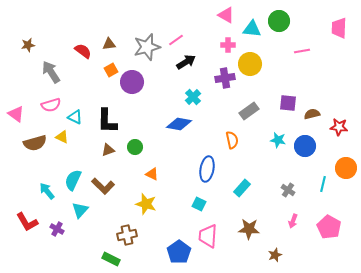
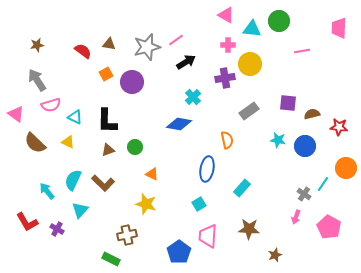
brown triangle at (109, 44): rotated 16 degrees clockwise
brown star at (28, 45): moved 9 px right
orange square at (111, 70): moved 5 px left, 4 px down
gray arrow at (51, 72): moved 14 px left, 8 px down
yellow triangle at (62, 137): moved 6 px right, 5 px down
orange semicircle at (232, 140): moved 5 px left
brown semicircle at (35, 143): rotated 60 degrees clockwise
cyan line at (323, 184): rotated 21 degrees clockwise
brown L-shape at (103, 186): moved 3 px up
gray cross at (288, 190): moved 16 px right, 4 px down
cyan square at (199, 204): rotated 32 degrees clockwise
pink arrow at (293, 221): moved 3 px right, 4 px up
